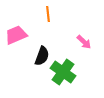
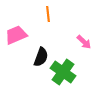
black semicircle: moved 1 px left, 1 px down
